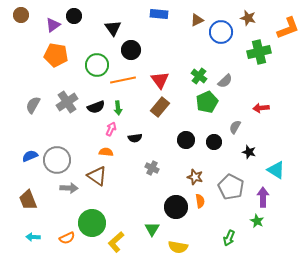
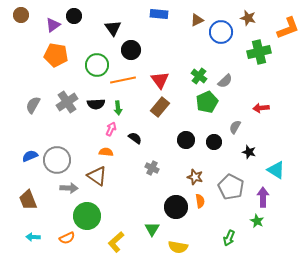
black semicircle at (96, 107): moved 3 px up; rotated 18 degrees clockwise
black semicircle at (135, 138): rotated 136 degrees counterclockwise
green circle at (92, 223): moved 5 px left, 7 px up
